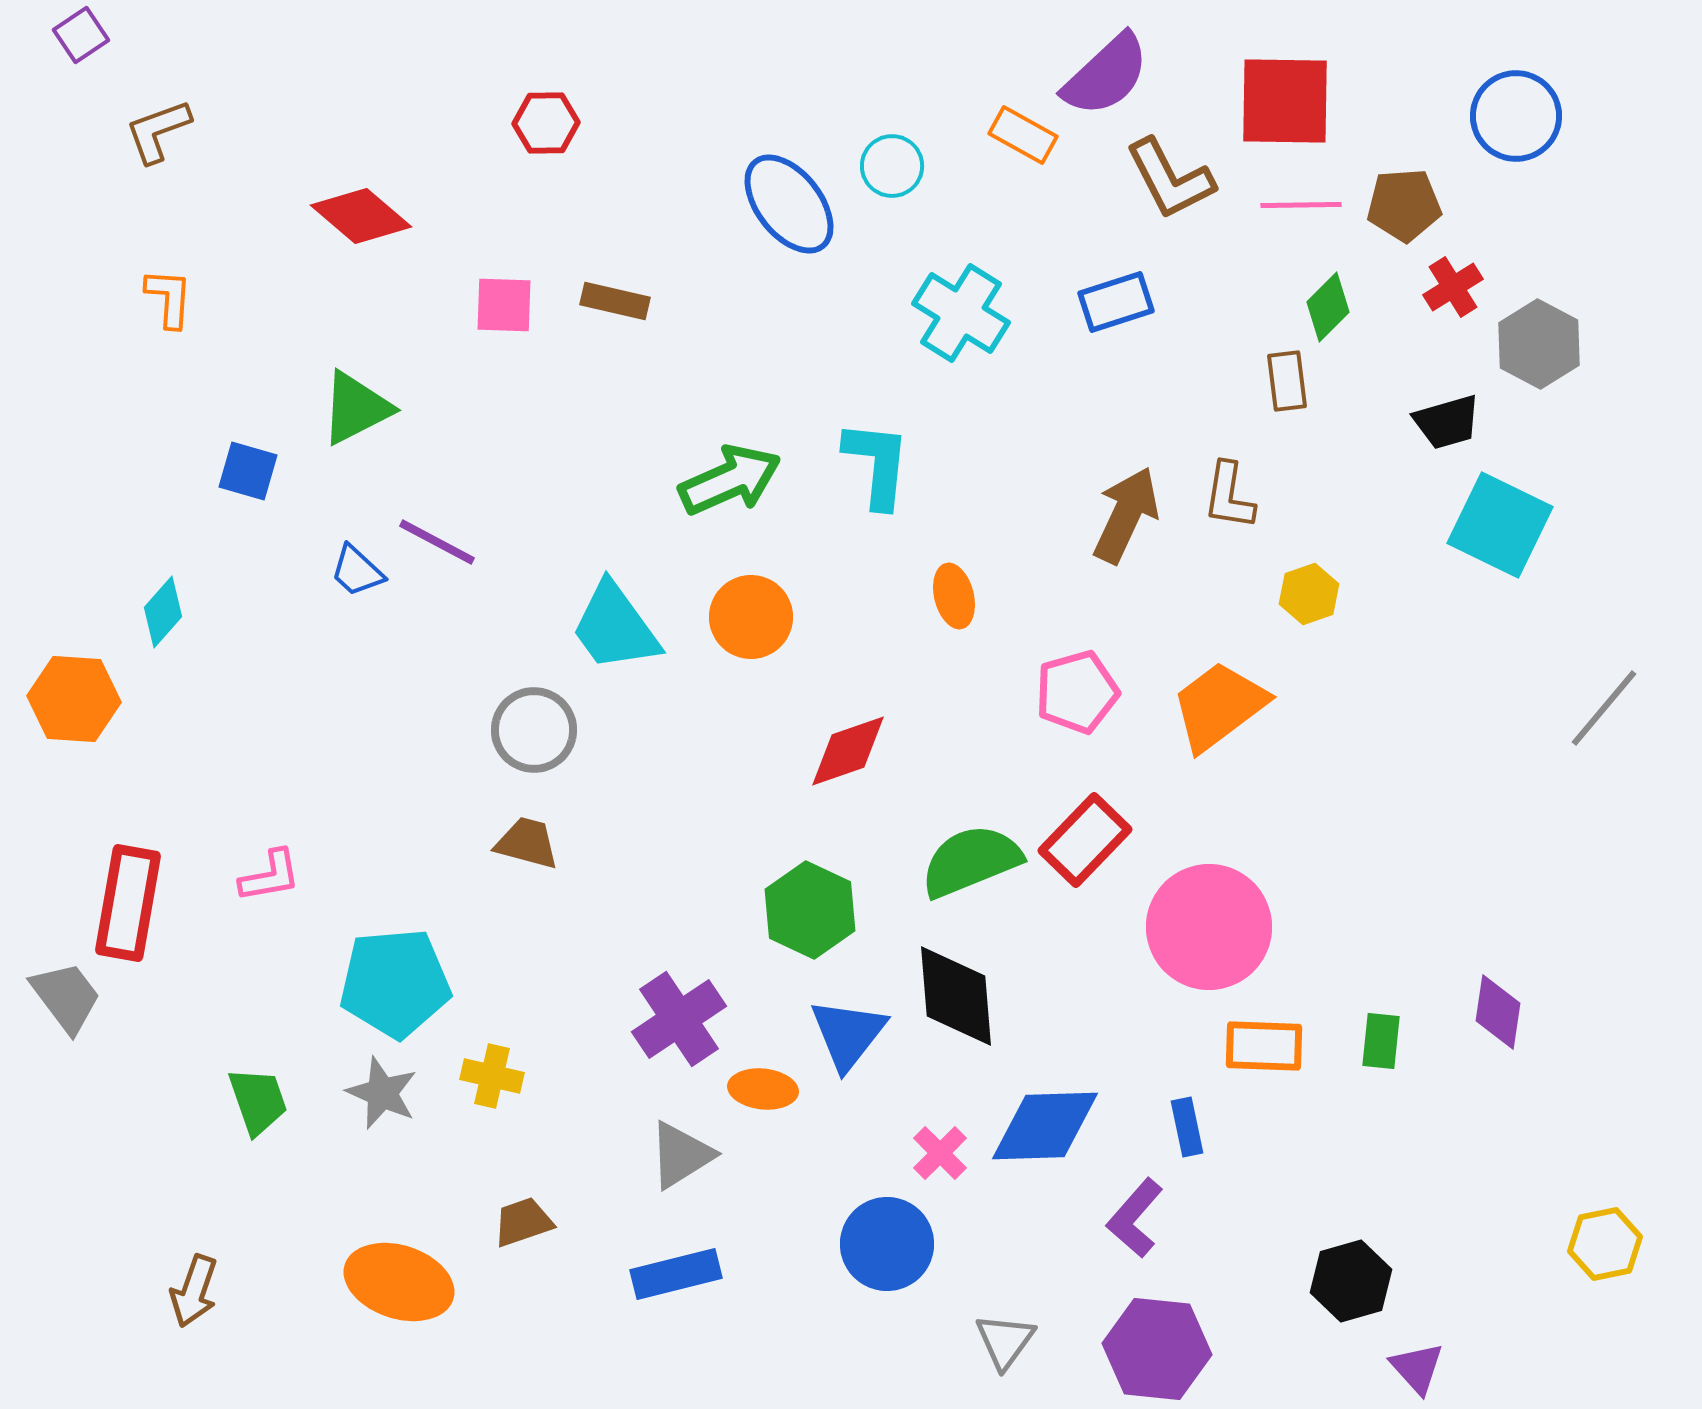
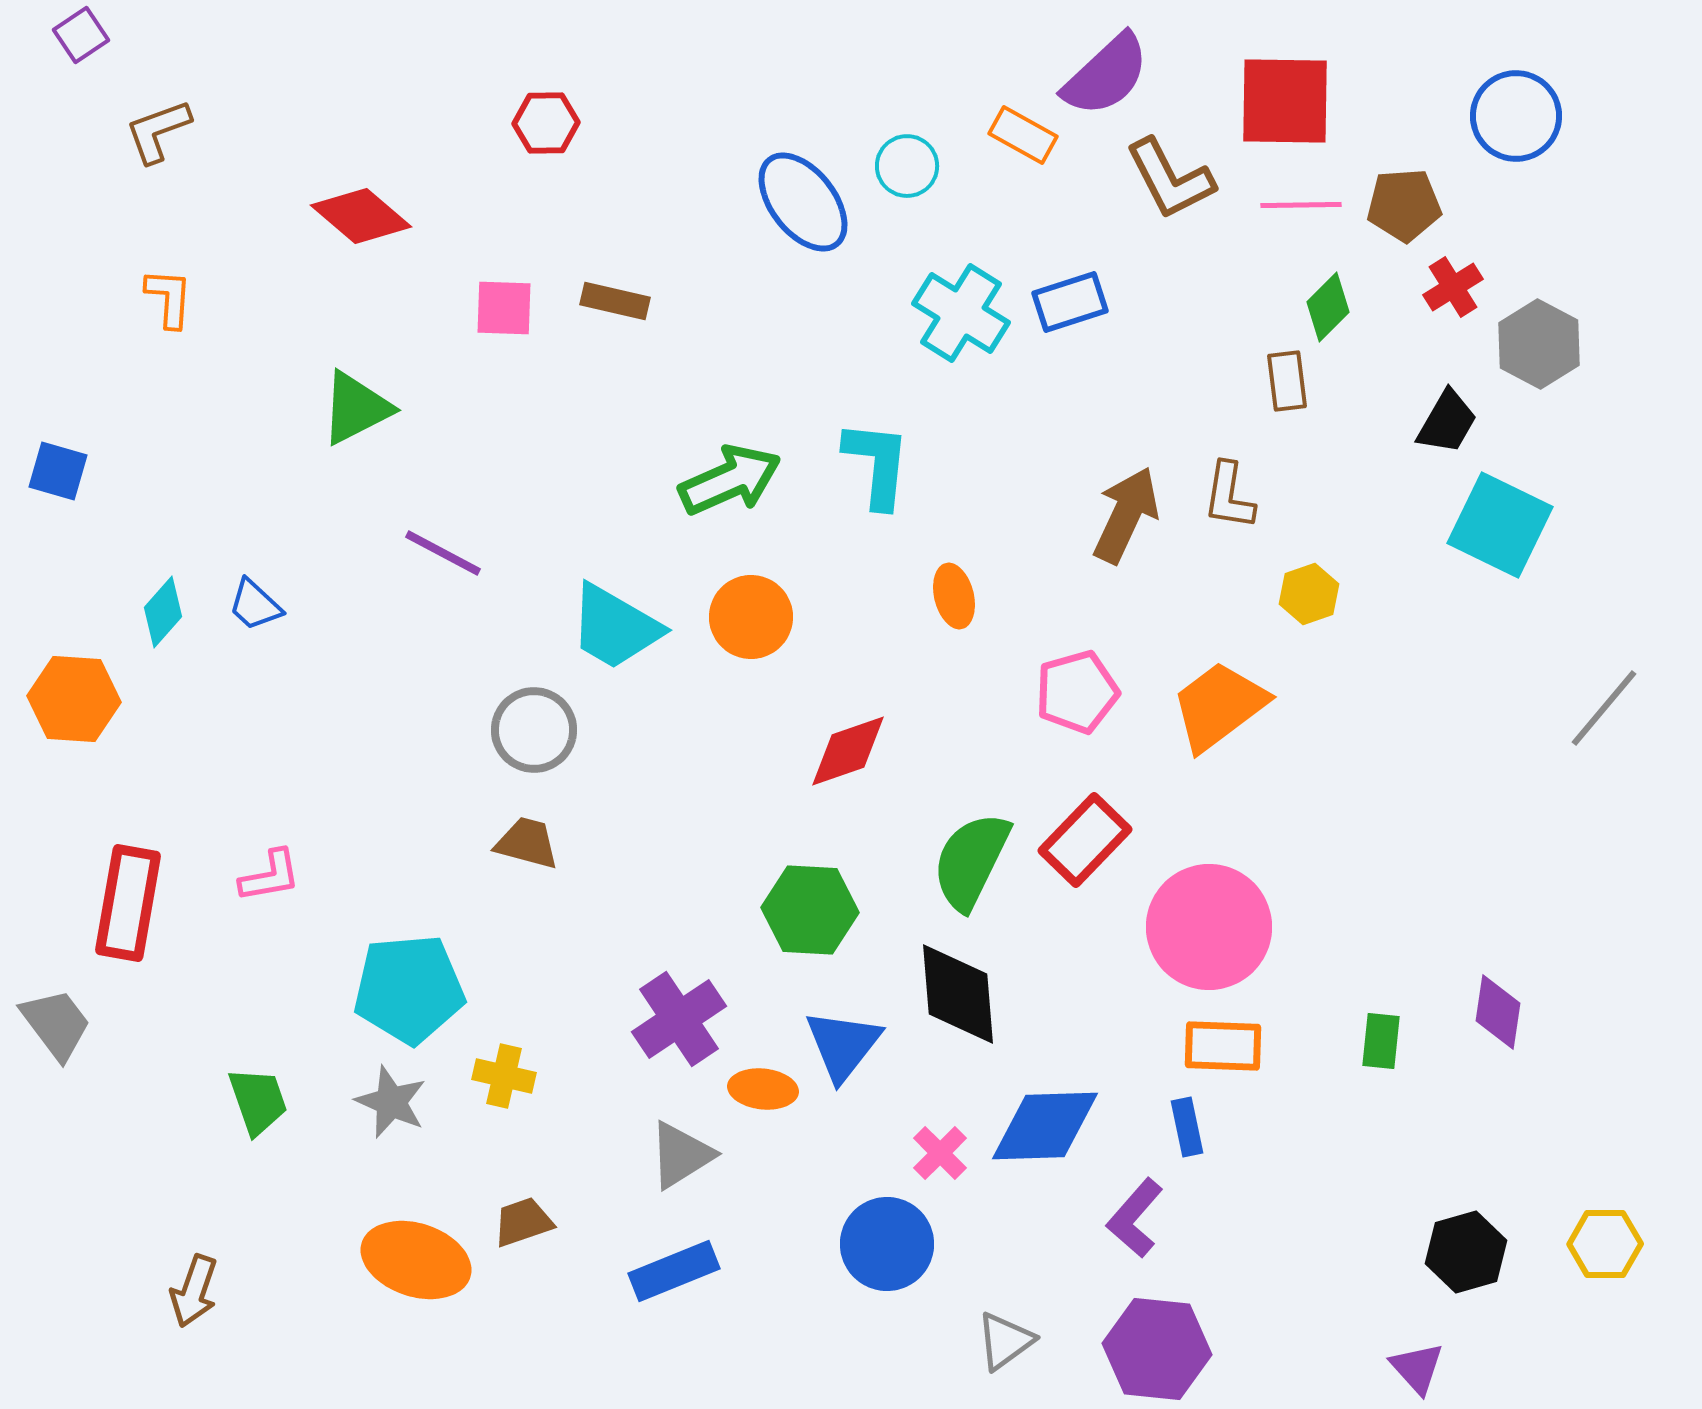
cyan circle at (892, 166): moved 15 px right
blue ellipse at (789, 204): moved 14 px right, 2 px up
blue rectangle at (1116, 302): moved 46 px left
pink square at (504, 305): moved 3 px down
black trapezoid at (1447, 422): rotated 44 degrees counterclockwise
blue square at (248, 471): moved 190 px left
purple line at (437, 542): moved 6 px right, 11 px down
blue trapezoid at (357, 571): moved 102 px left, 34 px down
cyan trapezoid at (615, 627): rotated 24 degrees counterclockwise
green semicircle at (971, 861): rotated 42 degrees counterclockwise
green hexagon at (810, 910): rotated 22 degrees counterclockwise
cyan pentagon at (395, 983): moved 14 px right, 6 px down
black diamond at (956, 996): moved 2 px right, 2 px up
gray trapezoid at (66, 997): moved 10 px left, 27 px down
blue triangle at (848, 1034): moved 5 px left, 11 px down
orange rectangle at (1264, 1046): moved 41 px left
yellow cross at (492, 1076): moved 12 px right
gray star at (382, 1093): moved 9 px right, 9 px down
yellow hexagon at (1605, 1244): rotated 12 degrees clockwise
blue rectangle at (676, 1274): moved 2 px left, 3 px up; rotated 8 degrees counterclockwise
black hexagon at (1351, 1281): moved 115 px right, 29 px up
orange ellipse at (399, 1282): moved 17 px right, 22 px up
gray triangle at (1005, 1341): rotated 18 degrees clockwise
